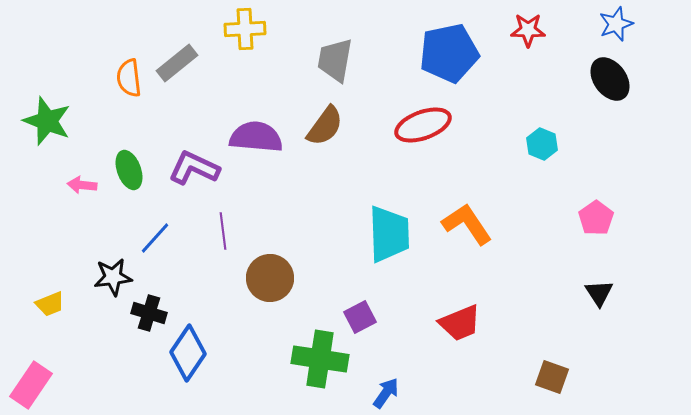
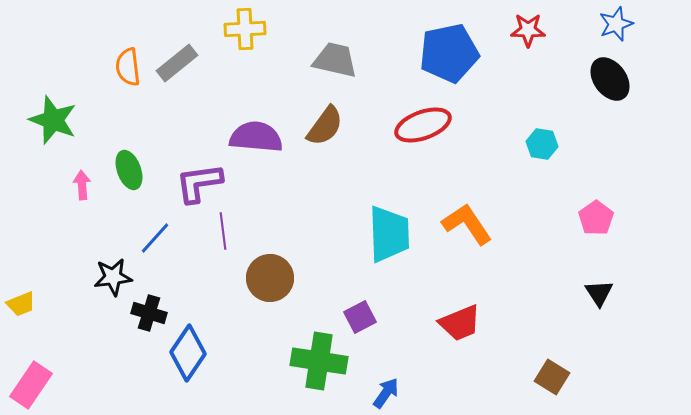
gray trapezoid: rotated 93 degrees clockwise
orange semicircle: moved 1 px left, 11 px up
green star: moved 6 px right, 1 px up
cyan hexagon: rotated 12 degrees counterclockwise
purple L-shape: moved 5 px right, 15 px down; rotated 33 degrees counterclockwise
pink arrow: rotated 80 degrees clockwise
yellow trapezoid: moved 29 px left
green cross: moved 1 px left, 2 px down
brown square: rotated 12 degrees clockwise
